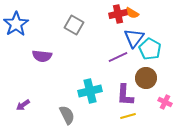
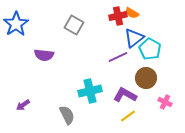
red cross: moved 2 px down
blue triangle: rotated 15 degrees clockwise
purple semicircle: moved 2 px right, 1 px up
purple L-shape: rotated 115 degrees clockwise
yellow line: rotated 21 degrees counterclockwise
